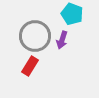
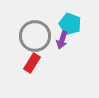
cyan pentagon: moved 2 px left, 10 px down
red rectangle: moved 2 px right, 3 px up
